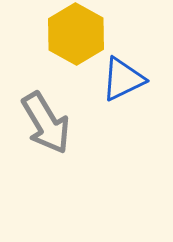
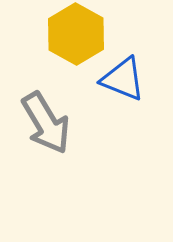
blue triangle: rotated 48 degrees clockwise
